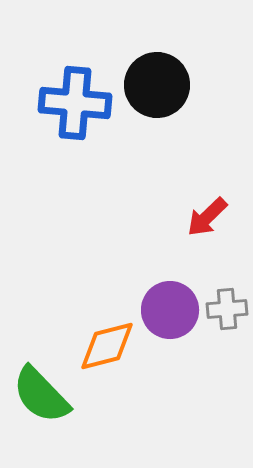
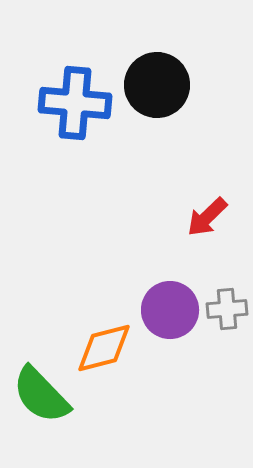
orange diamond: moved 3 px left, 2 px down
